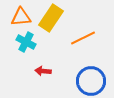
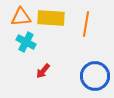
yellow rectangle: rotated 60 degrees clockwise
orange line: moved 3 px right, 14 px up; rotated 55 degrees counterclockwise
red arrow: rotated 56 degrees counterclockwise
blue circle: moved 4 px right, 5 px up
